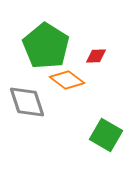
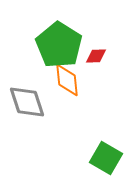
green pentagon: moved 13 px right, 1 px up
orange diamond: rotated 48 degrees clockwise
green square: moved 23 px down
